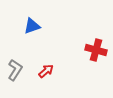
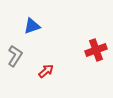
red cross: rotated 35 degrees counterclockwise
gray L-shape: moved 14 px up
